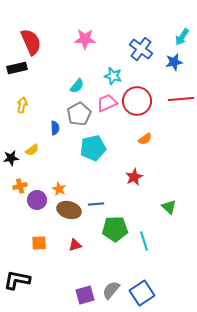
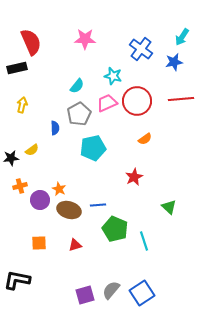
purple circle: moved 3 px right
blue line: moved 2 px right, 1 px down
green pentagon: rotated 25 degrees clockwise
